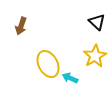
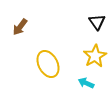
black triangle: rotated 12 degrees clockwise
brown arrow: moved 1 px left, 1 px down; rotated 18 degrees clockwise
cyan arrow: moved 16 px right, 5 px down
